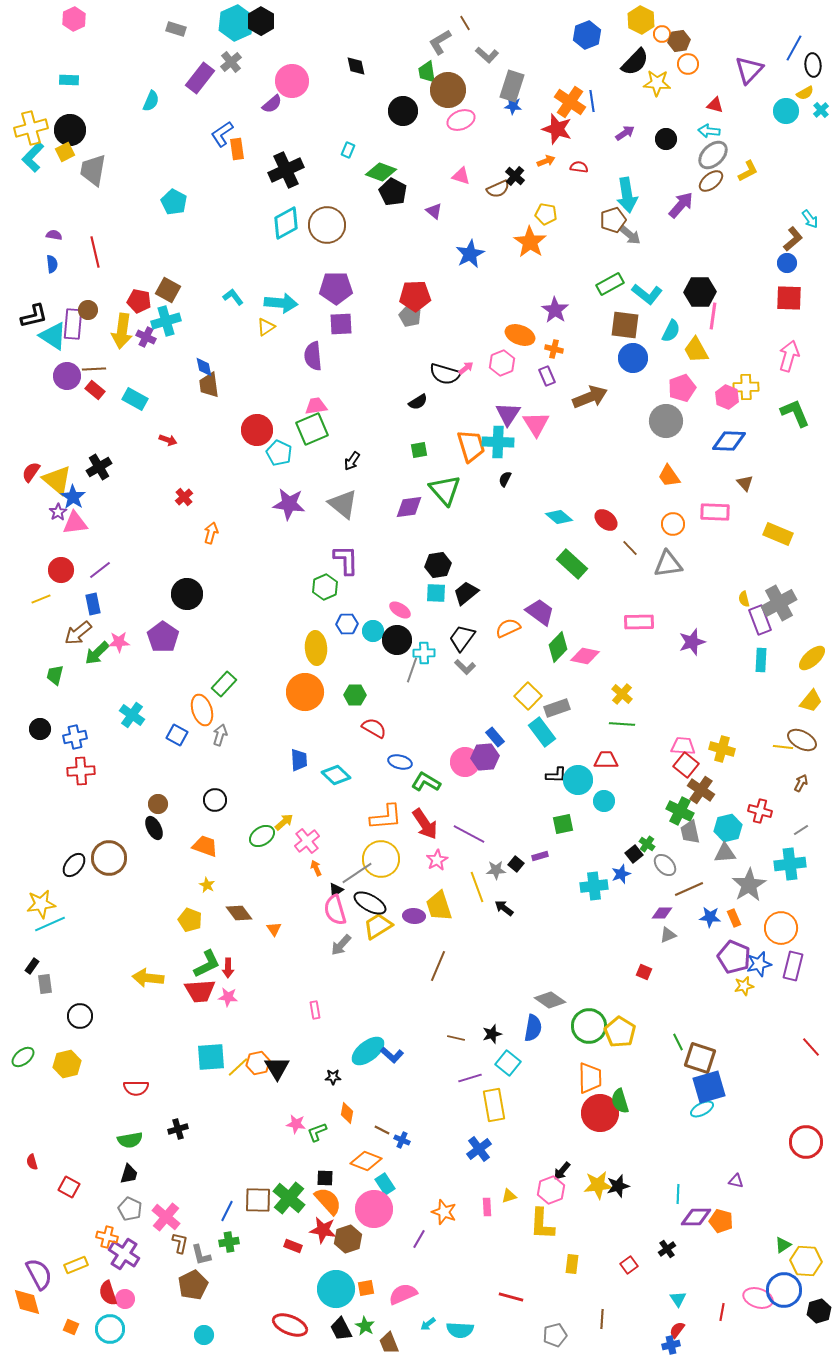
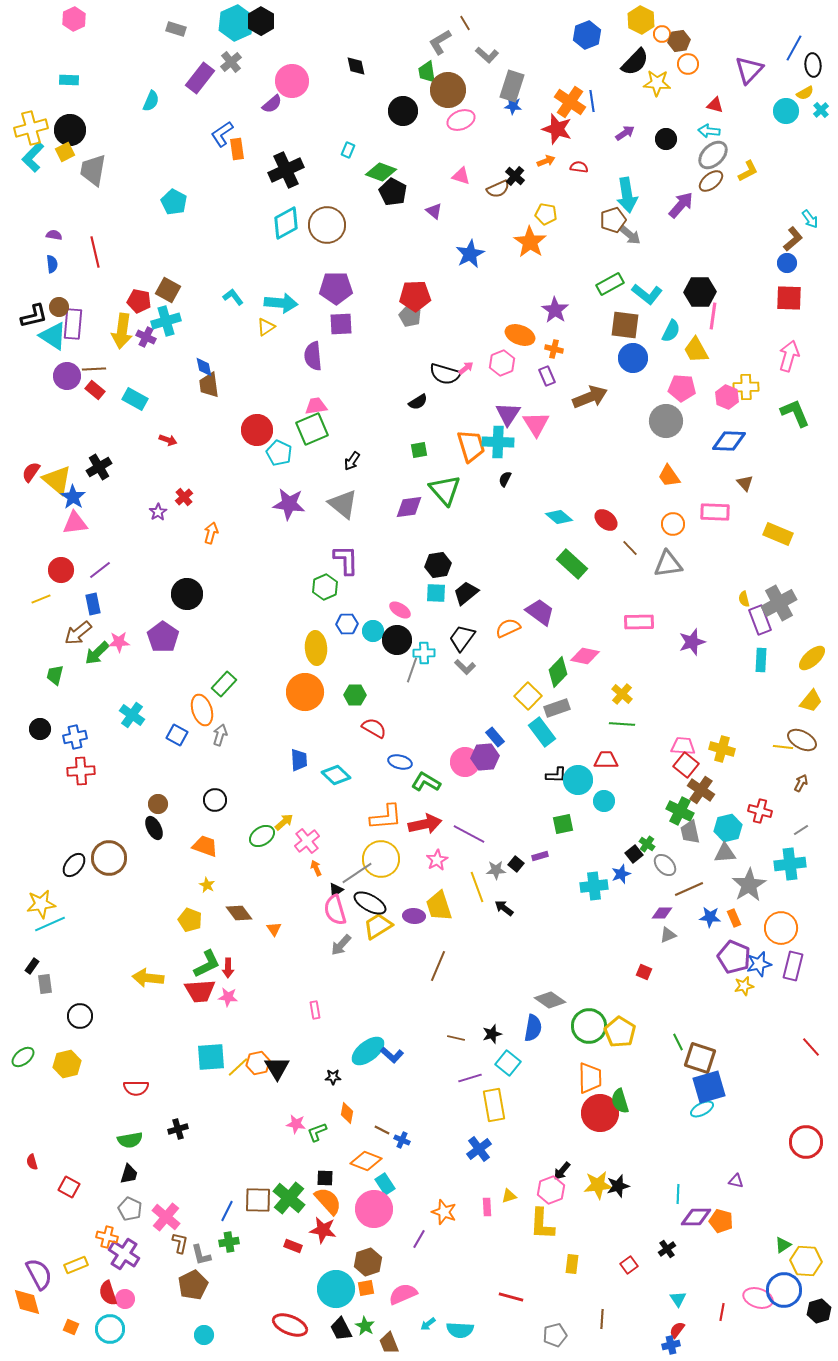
brown circle at (88, 310): moved 29 px left, 3 px up
pink pentagon at (682, 388): rotated 24 degrees clockwise
purple star at (58, 512): moved 100 px right
green diamond at (558, 647): moved 25 px down
red arrow at (425, 824): rotated 68 degrees counterclockwise
brown hexagon at (348, 1239): moved 20 px right, 23 px down
